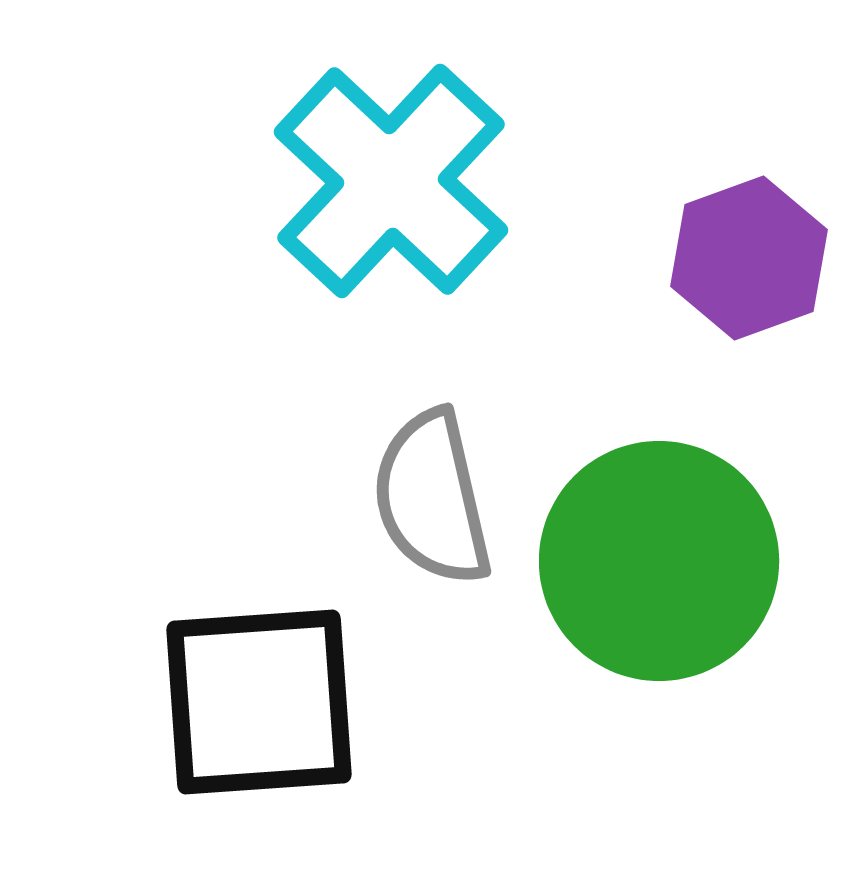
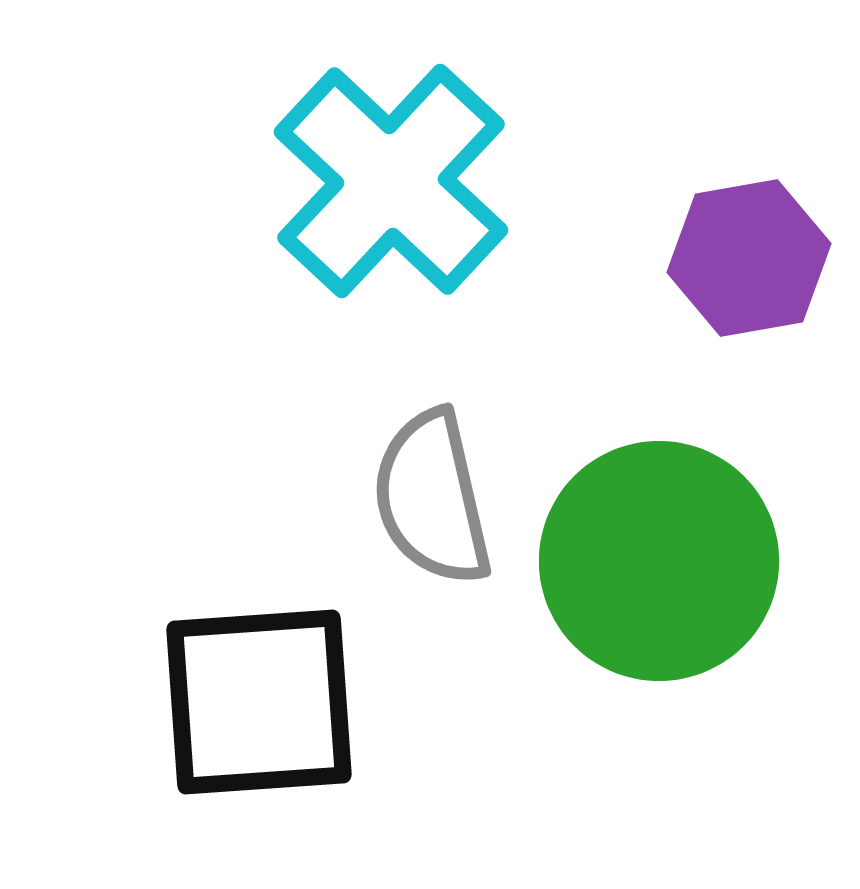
purple hexagon: rotated 10 degrees clockwise
